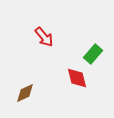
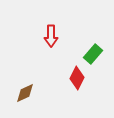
red arrow: moved 7 px right, 1 px up; rotated 40 degrees clockwise
red diamond: rotated 40 degrees clockwise
